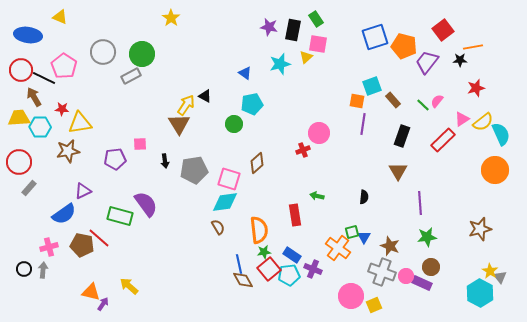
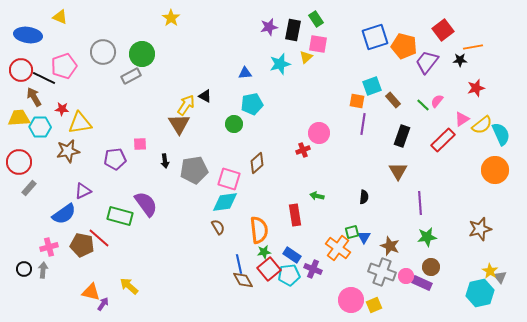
purple star at (269, 27): rotated 24 degrees counterclockwise
pink pentagon at (64, 66): rotated 20 degrees clockwise
blue triangle at (245, 73): rotated 40 degrees counterclockwise
yellow semicircle at (483, 122): moved 1 px left, 3 px down
cyan hexagon at (480, 293): rotated 20 degrees clockwise
pink circle at (351, 296): moved 4 px down
